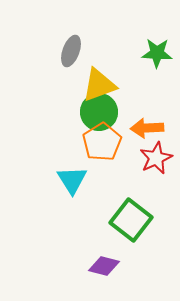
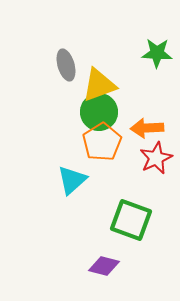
gray ellipse: moved 5 px left, 14 px down; rotated 36 degrees counterclockwise
cyan triangle: rotated 20 degrees clockwise
green square: rotated 18 degrees counterclockwise
